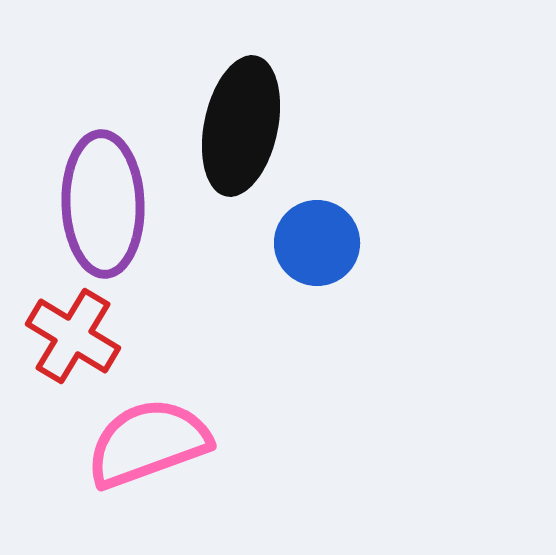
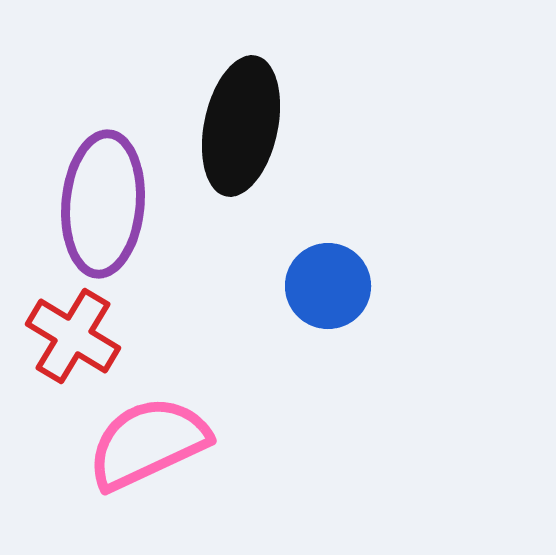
purple ellipse: rotated 7 degrees clockwise
blue circle: moved 11 px right, 43 px down
pink semicircle: rotated 5 degrees counterclockwise
